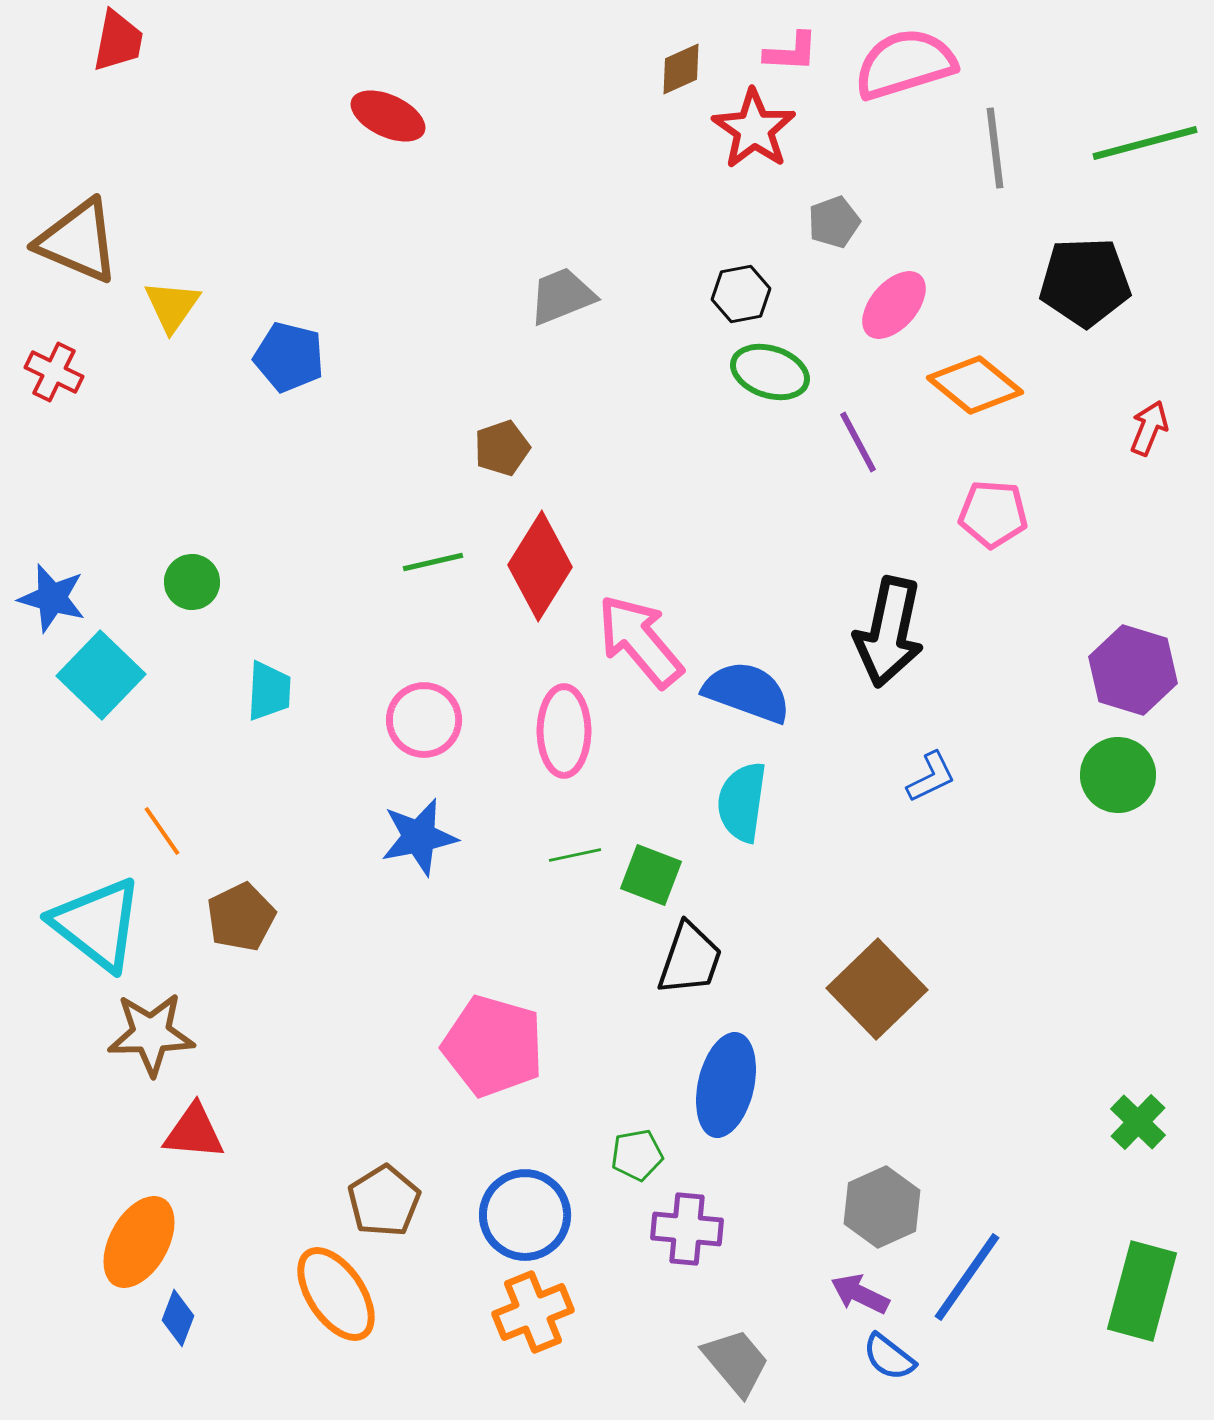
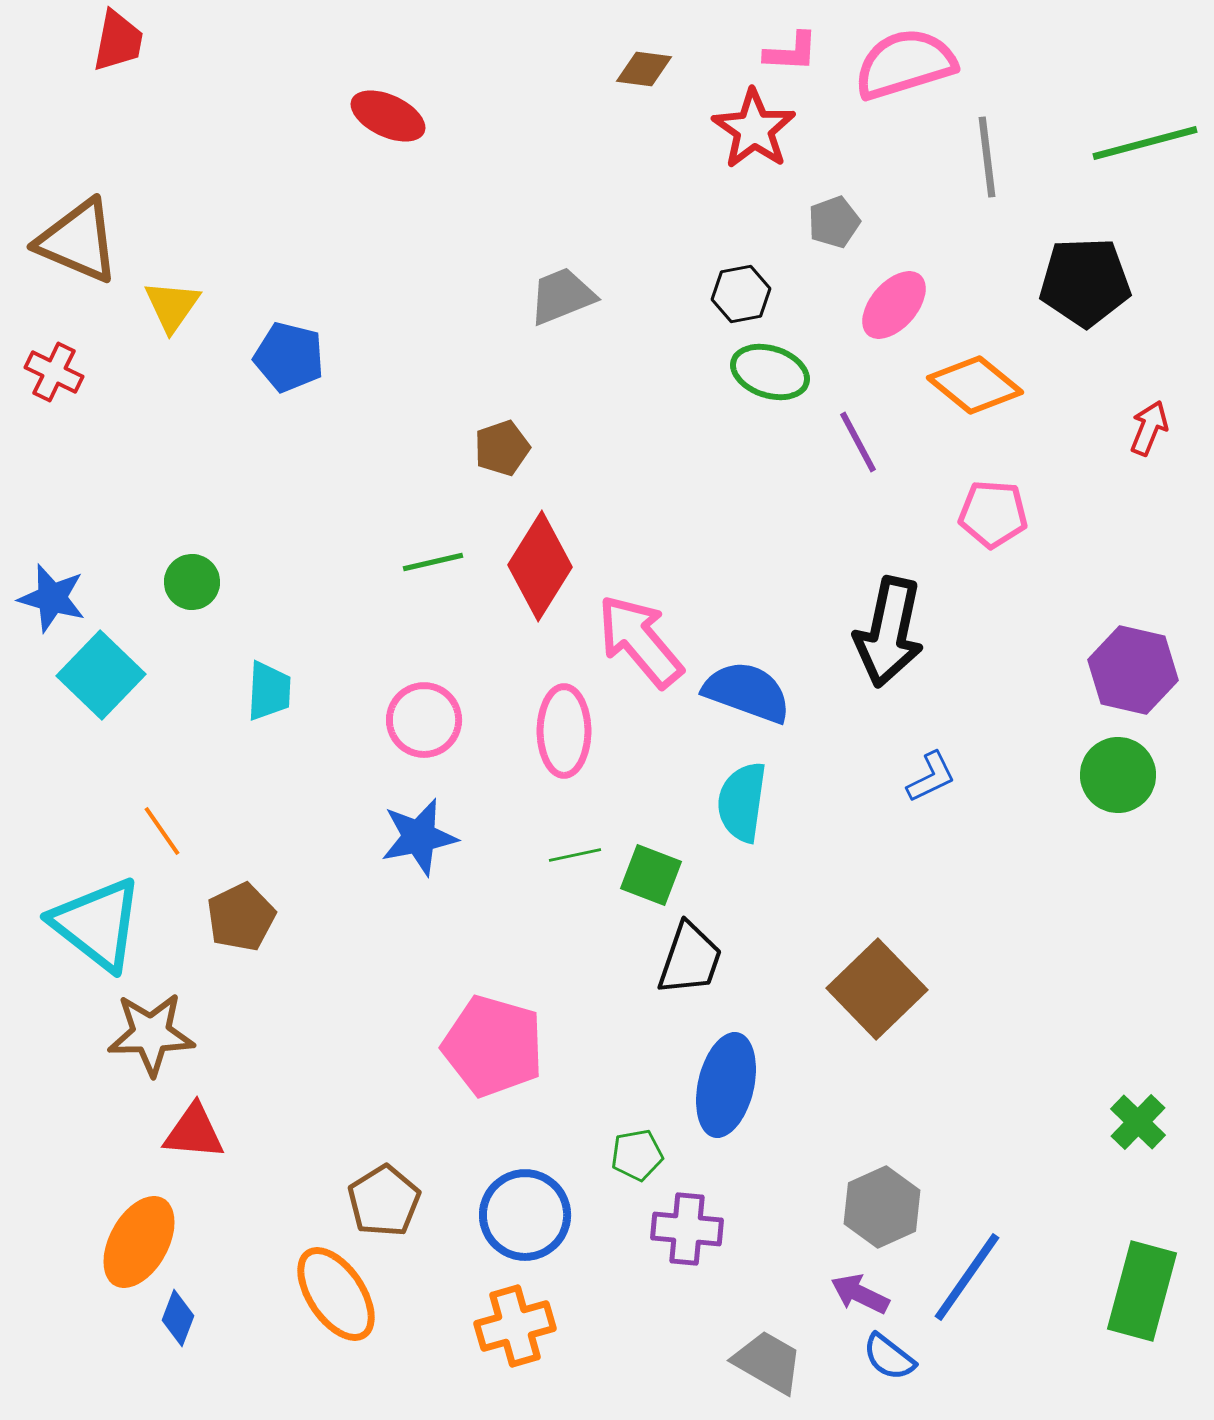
brown diamond at (681, 69): moved 37 px left; rotated 32 degrees clockwise
gray line at (995, 148): moved 8 px left, 9 px down
purple hexagon at (1133, 670): rotated 4 degrees counterclockwise
orange cross at (533, 1312): moved 18 px left, 14 px down; rotated 6 degrees clockwise
gray trapezoid at (736, 1362): moved 32 px right; rotated 20 degrees counterclockwise
